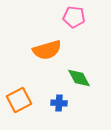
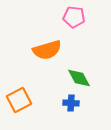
blue cross: moved 12 px right
